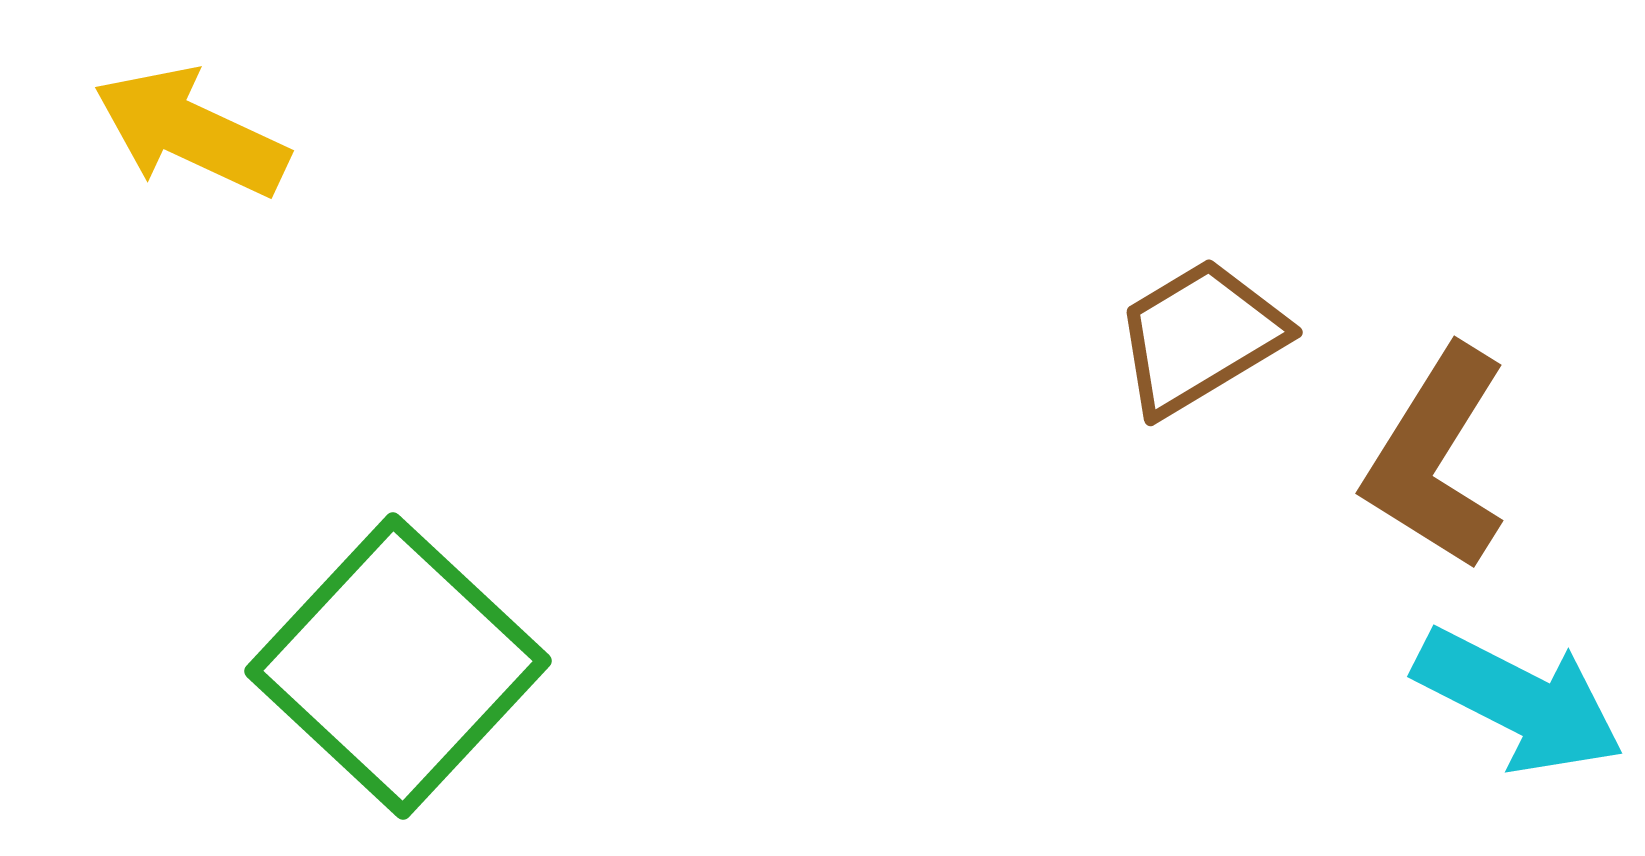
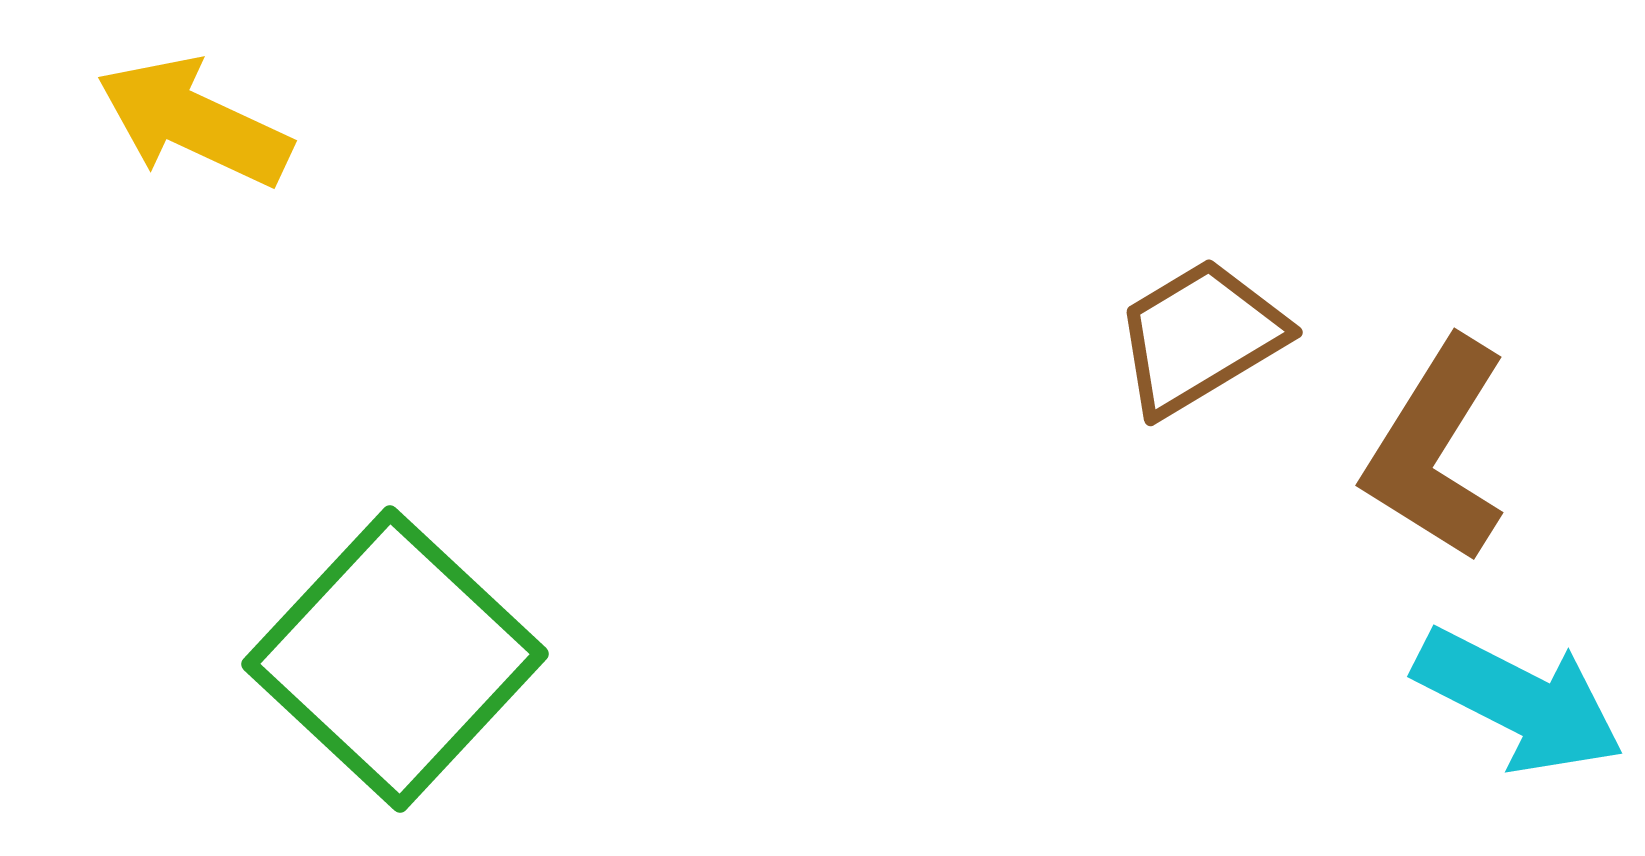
yellow arrow: moved 3 px right, 10 px up
brown L-shape: moved 8 px up
green square: moved 3 px left, 7 px up
